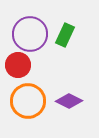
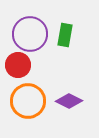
green rectangle: rotated 15 degrees counterclockwise
